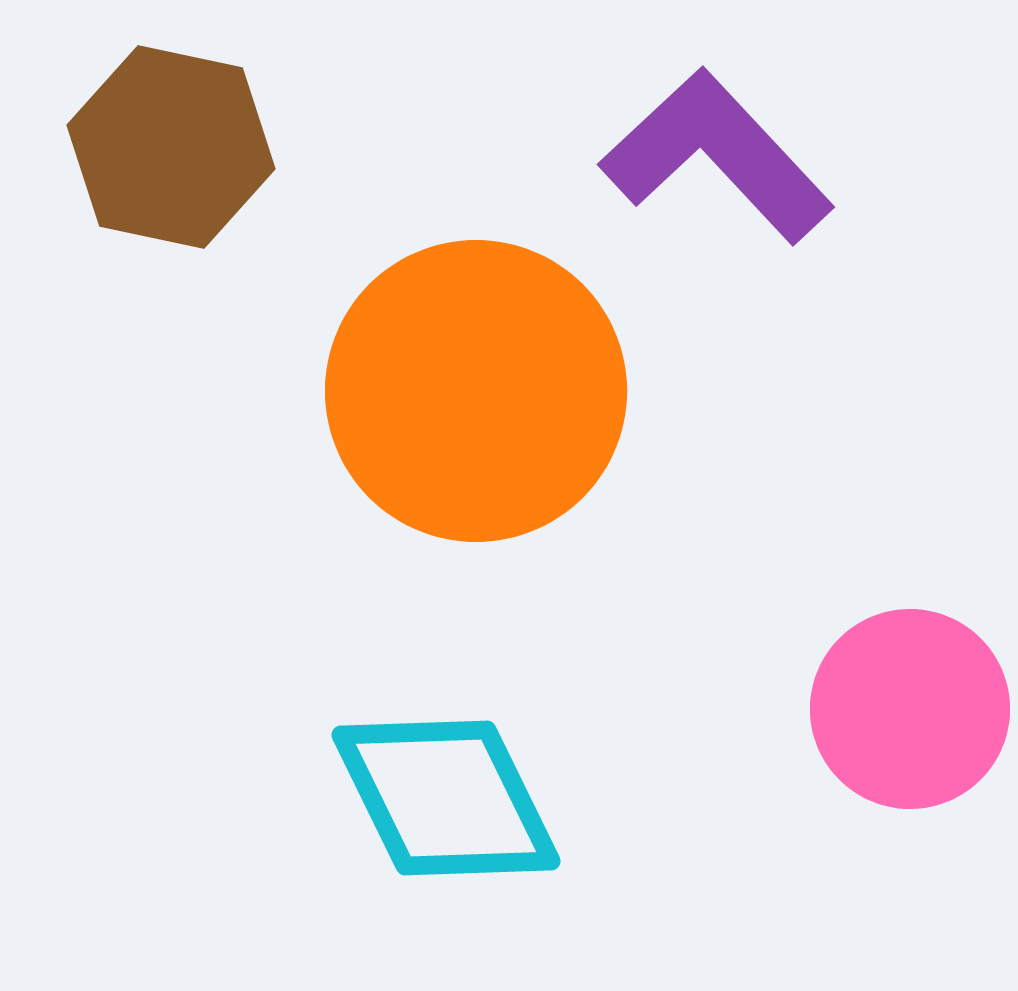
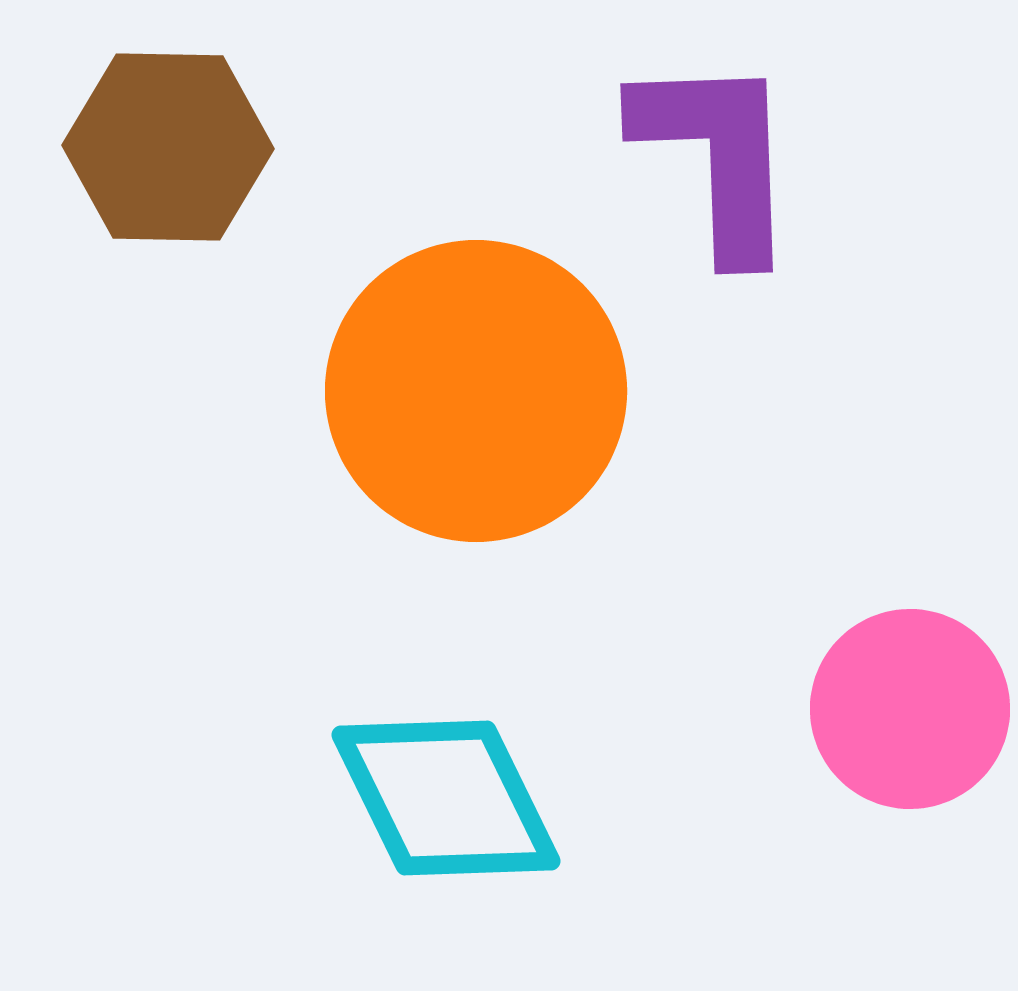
brown hexagon: moved 3 px left; rotated 11 degrees counterclockwise
purple L-shape: rotated 41 degrees clockwise
